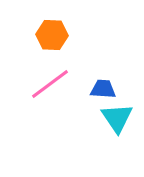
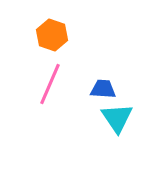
orange hexagon: rotated 16 degrees clockwise
pink line: rotated 30 degrees counterclockwise
